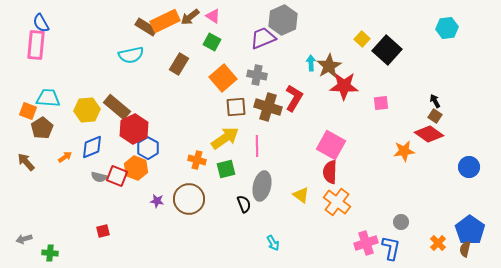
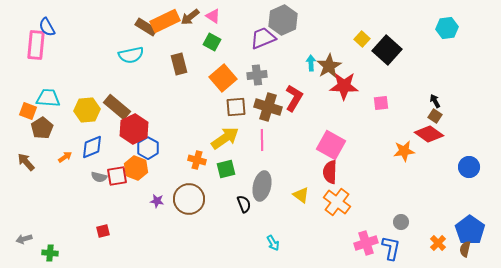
blue semicircle at (41, 23): moved 6 px right, 4 px down
brown rectangle at (179, 64): rotated 45 degrees counterclockwise
gray cross at (257, 75): rotated 18 degrees counterclockwise
pink line at (257, 146): moved 5 px right, 6 px up
red square at (117, 176): rotated 30 degrees counterclockwise
